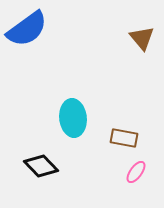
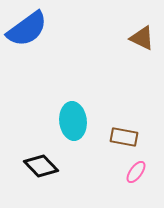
brown triangle: rotated 24 degrees counterclockwise
cyan ellipse: moved 3 px down
brown rectangle: moved 1 px up
